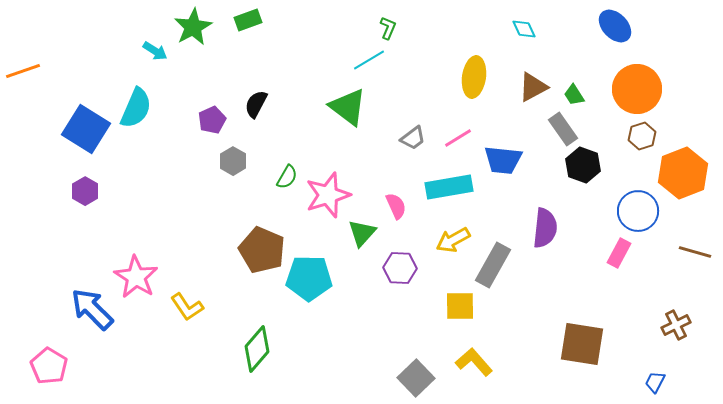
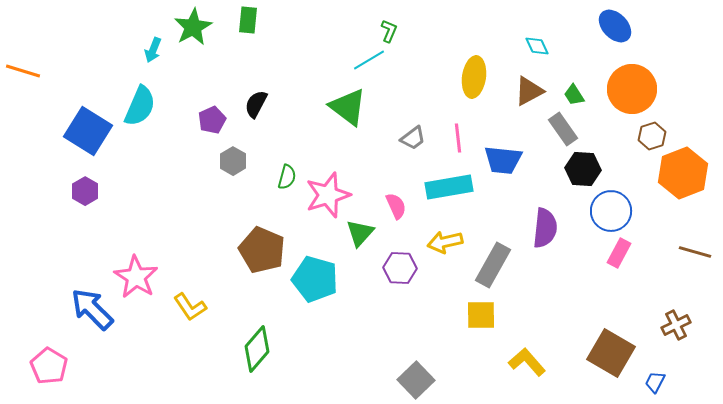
green rectangle at (248, 20): rotated 64 degrees counterclockwise
green L-shape at (388, 28): moved 1 px right, 3 px down
cyan diamond at (524, 29): moved 13 px right, 17 px down
cyan arrow at (155, 51): moved 2 px left, 1 px up; rotated 80 degrees clockwise
orange line at (23, 71): rotated 36 degrees clockwise
brown triangle at (533, 87): moved 4 px left, 4 px down
orange circle at (637, 89): moved 5 px left
cyan semicircle at (136, 108): moved 4 px right, 2 px up
blue square at (86, 129): moved 2 px right, 2 px down
brown hexagon at (642, 136): moved 10 px right
pink line at (458, 138): rotated 64 degrees counterclockwise
black hexagon at (583, 165): moved 4 px down; rotated 16 degrees counterclockwise
green semicircle at (287, 177): rotated 15 degrees counterclockwise
blue circle at (638, 211): moved 27 px left
green triangle at (362, 233): moved 2 px left
yellow arrow at (453, 240): moved 8 px left, 2 px down; rotated 16 degrees clockwise
cyan pentagon at (309, 278): moved 6 px right, 1 px down; rotated 15 degrees clockwise
yellow square at (460, 306): moved 21 px right, 9 px down
yellow L-shape at (187, 307): moved 3 px right
brown square at (582, 344): moved 29 px right, 9 px down; rotated 21 degrees clockwise
yellow L-shape at (474, 362): moved 53 px right
gray square at (416, 378): moved 2 px down
